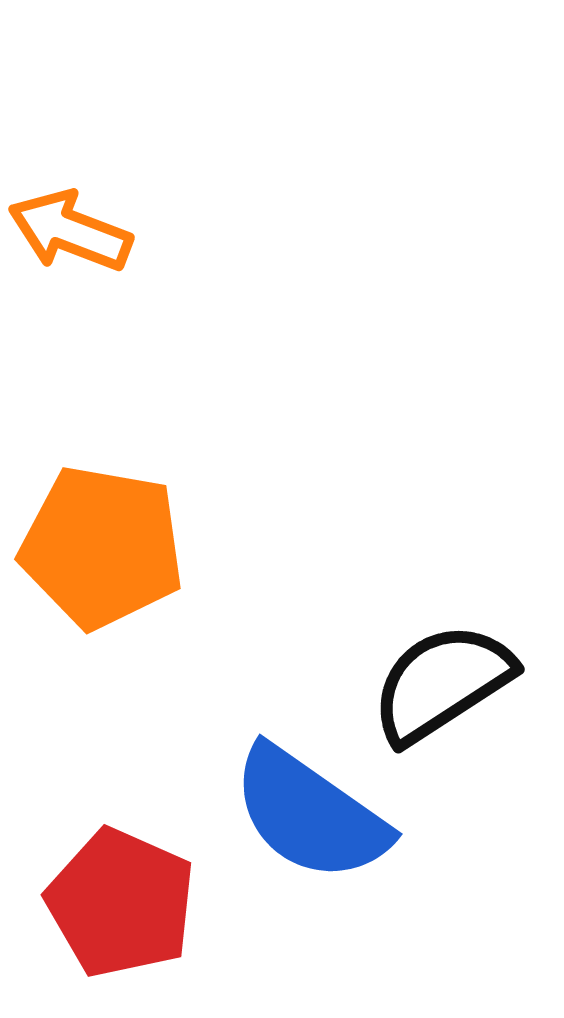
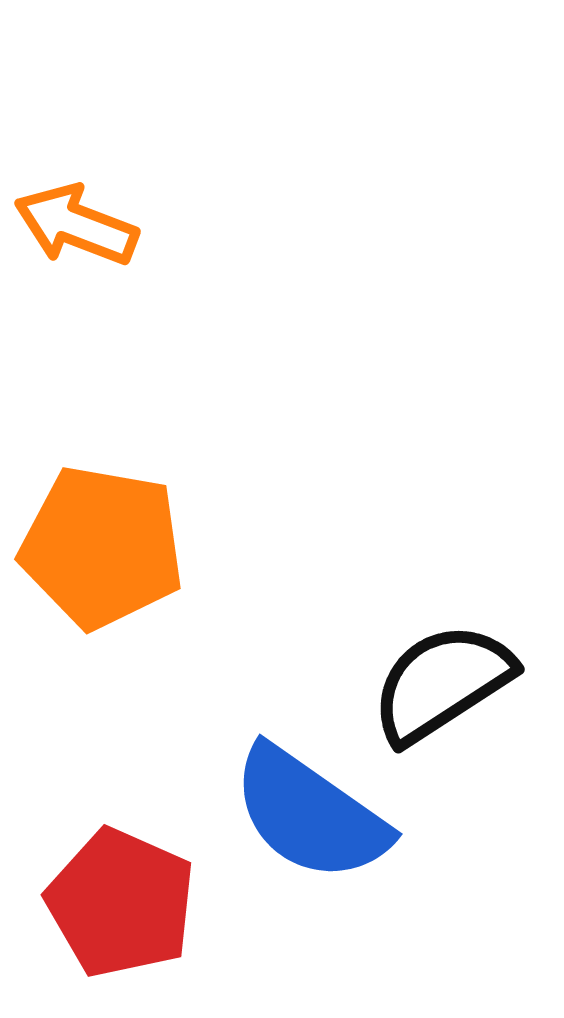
orange arrow: moved 6 px right, 6 px up
